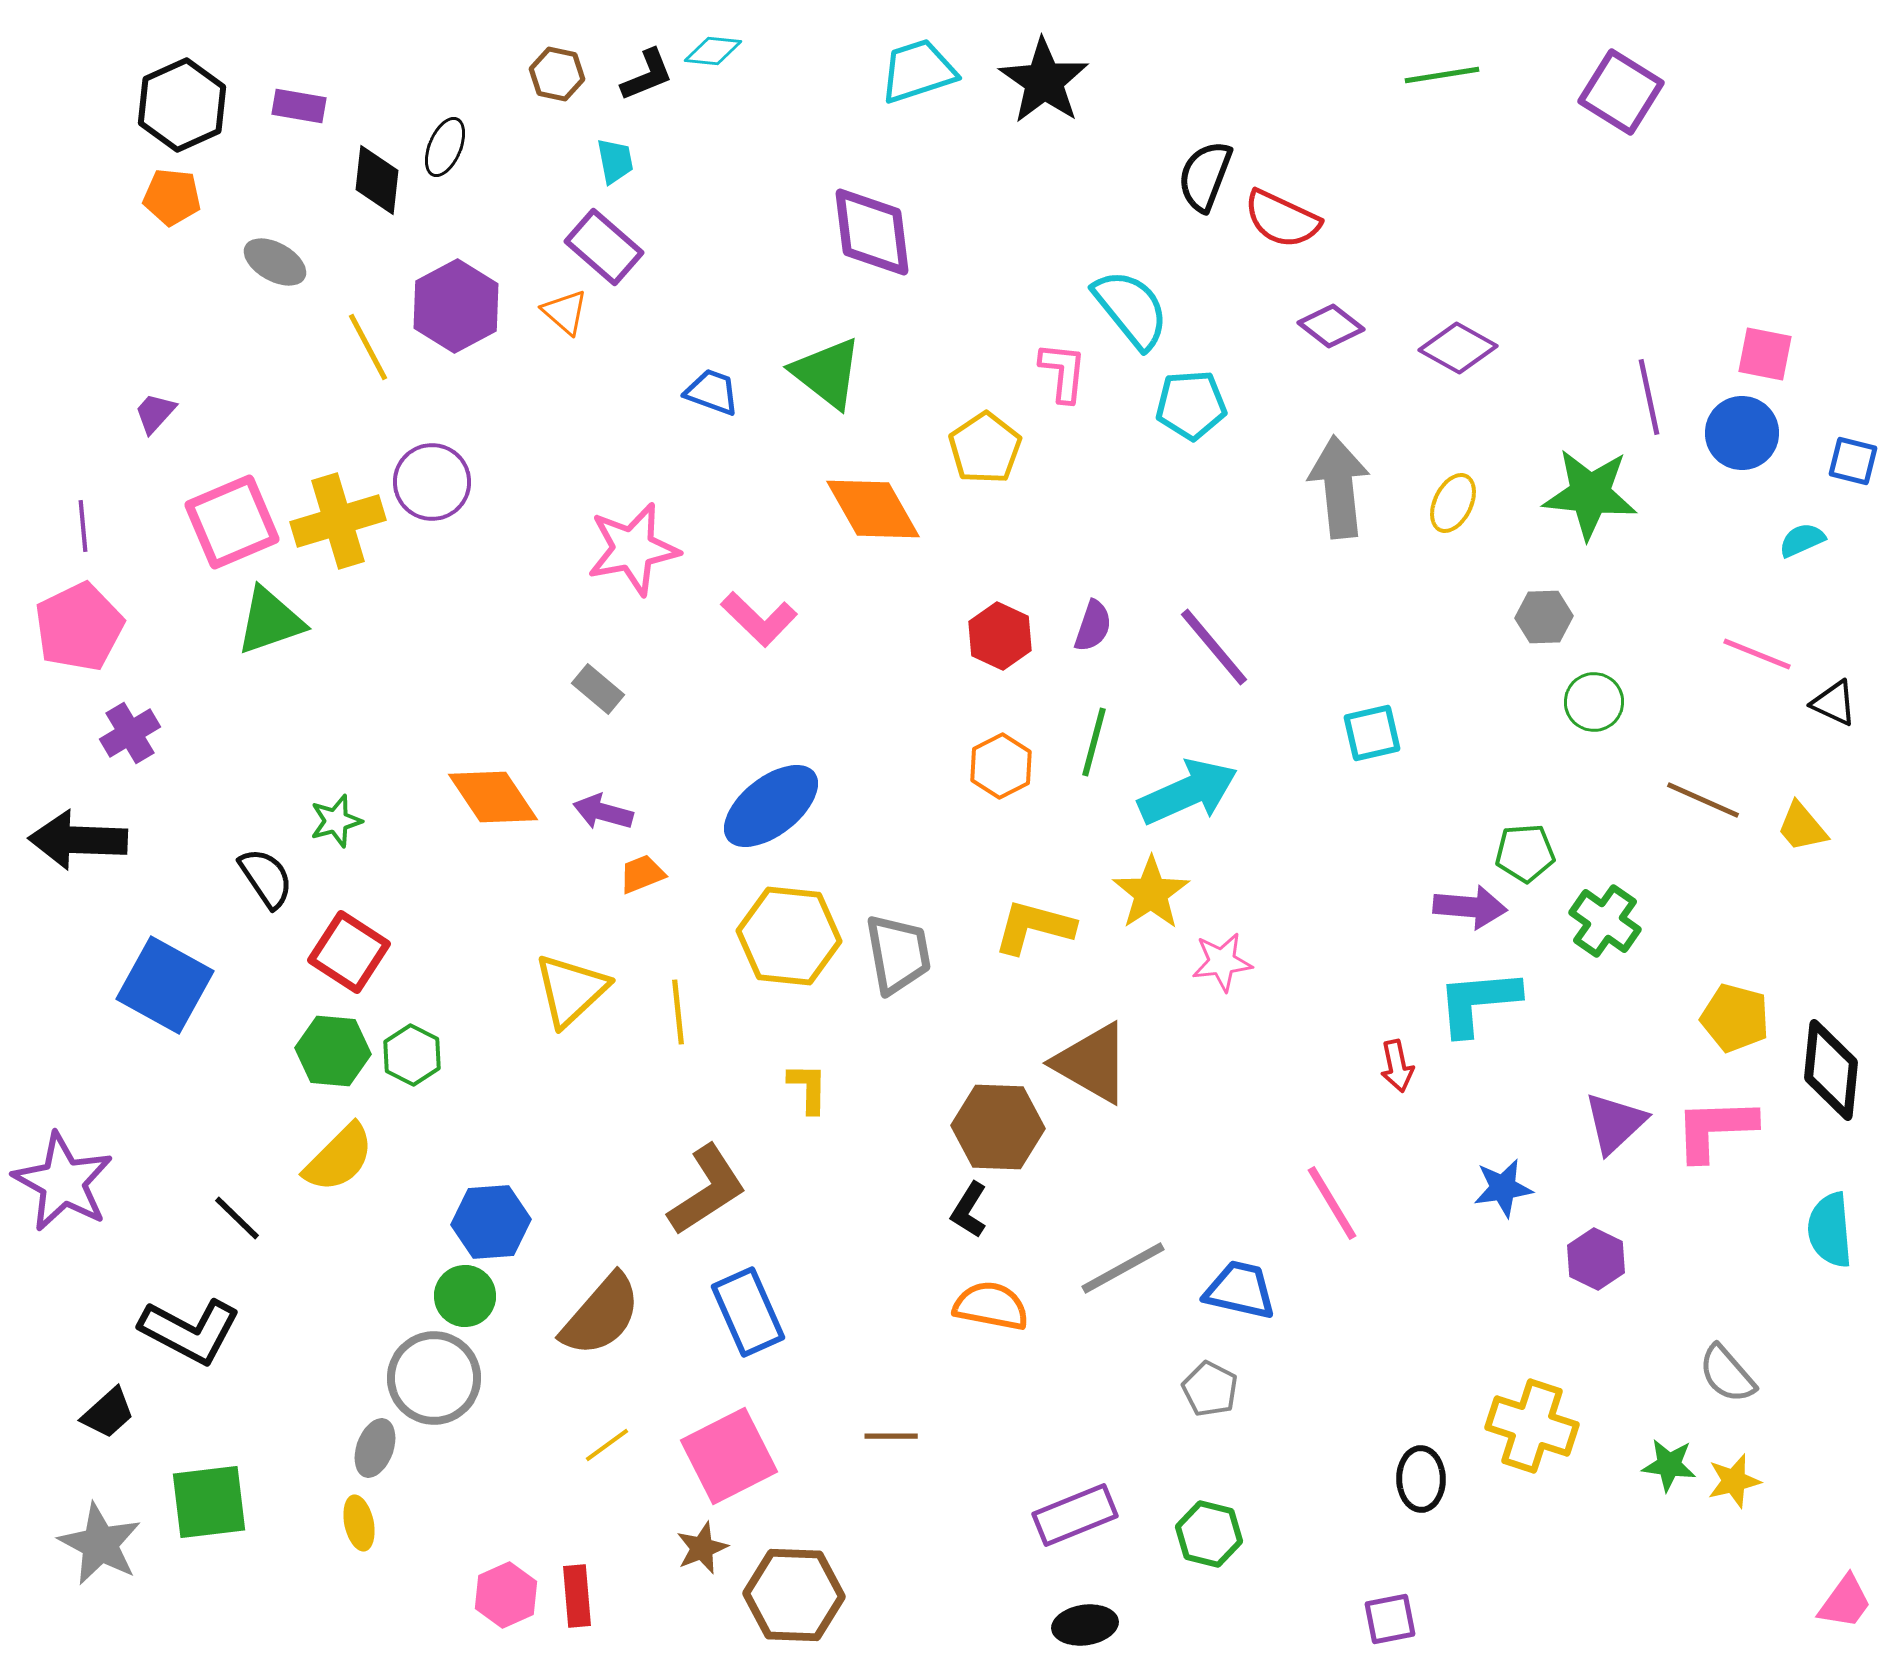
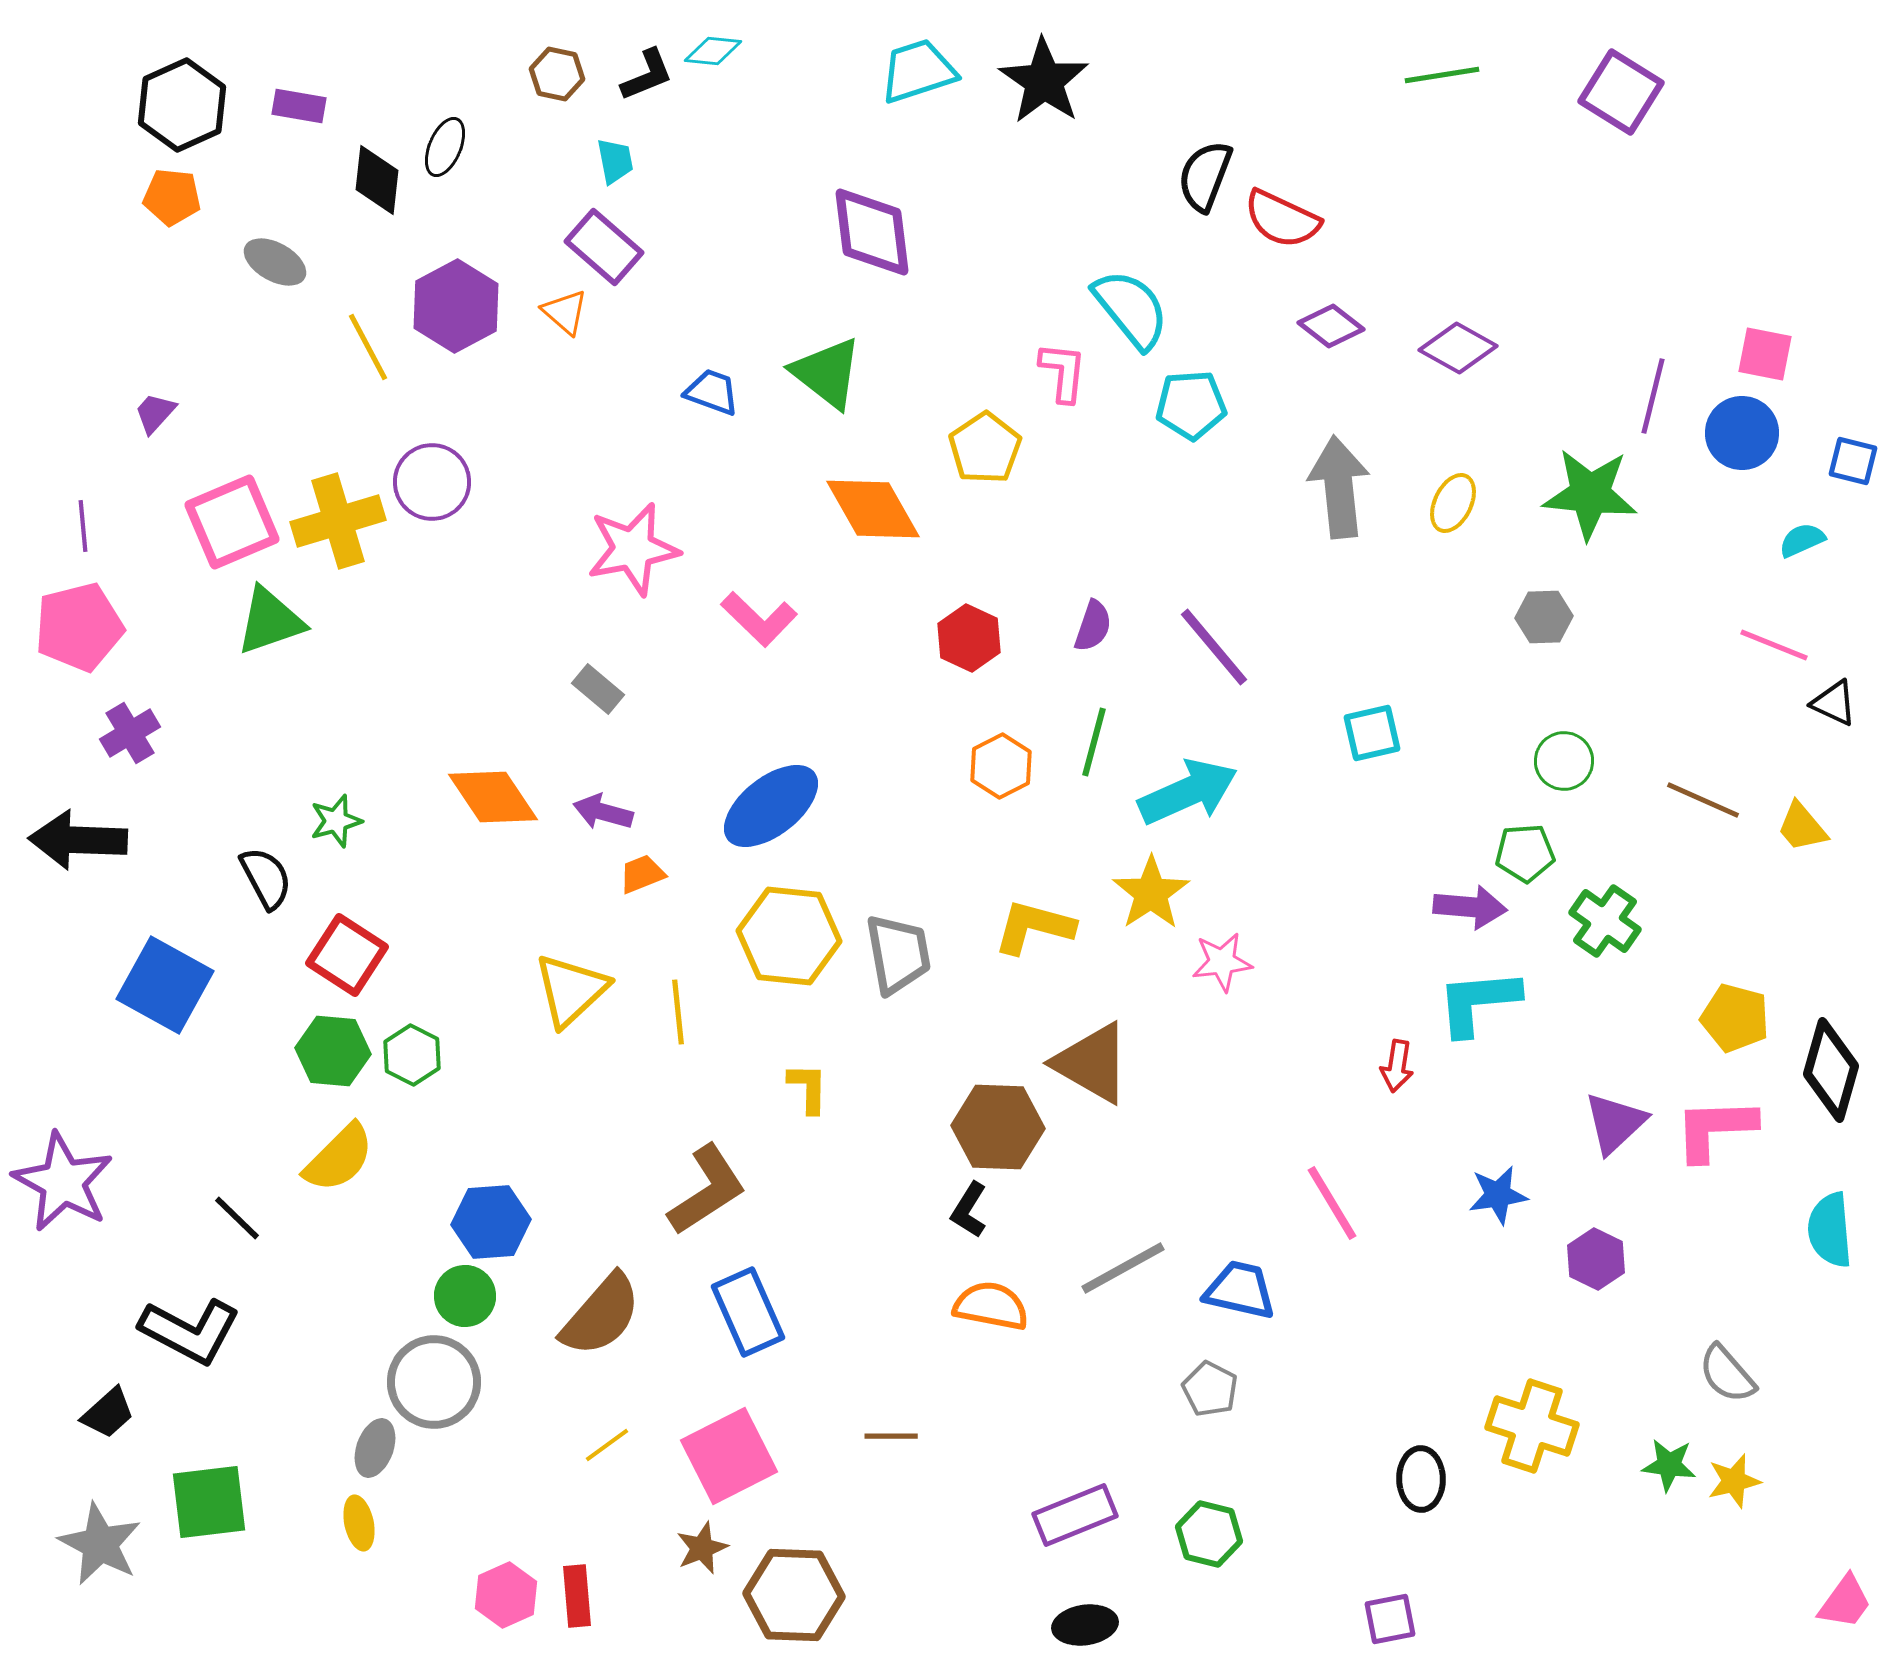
purple line at (1649, 397): moved 4 px right, 1 px up; rotated 26 degrees clockwise
pink pentagon at (79, 627): rotated 12 degrees clockwise
red hexagon at (1000, 636): moved 31 px left, 2 px down
pink line at (1757, 654): moved 17 px right, 9 px up
green circle at (1594, 702): moved 30 px left, 59 px down
black semicircle at (266, 878): rotated 6 degrees clockwise
red square at (349, 952): moved 2 px left, 3 px down
red arrow at (1397, 1066): rotated 21 degrees clockwise
black diamond at (1831, 1070): rotated 10 degrees clockwise
blue star at (1503, 1188): moved 5 px left, 7 px down
gray circle at (434, 1378): moved 4 px down
